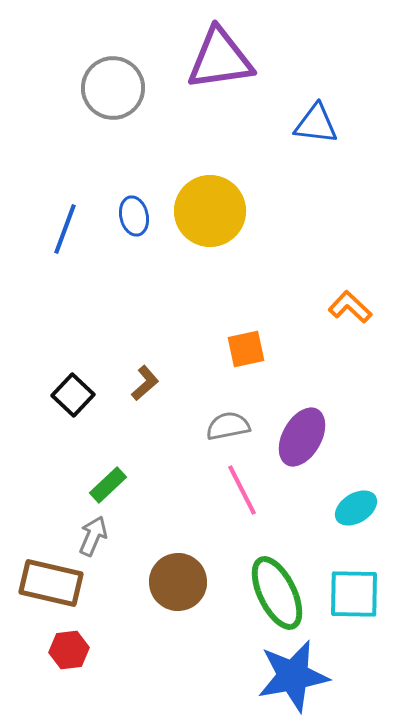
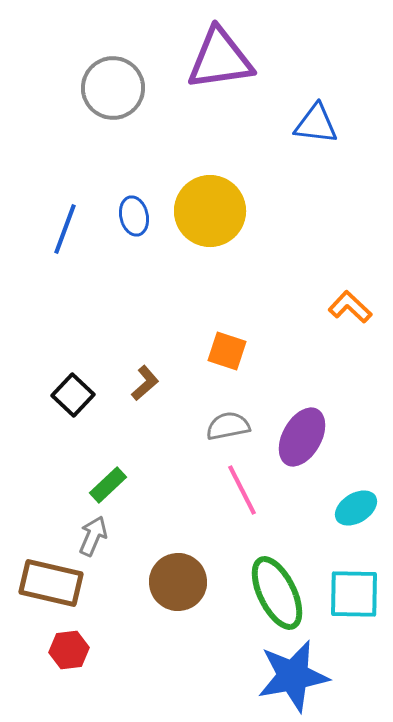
orange square: moved 19 px left, 2 px down; rotated 30 degrees clockwise
